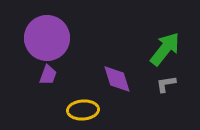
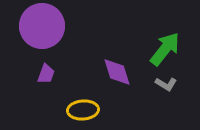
purple circle: moved 5 px left, 12 px up
purple trapezoid: moved 2 px left, 1 px up
purple diamond: moved 7 px up
gray L-shape: rotated 140 degrees counterclockwise
